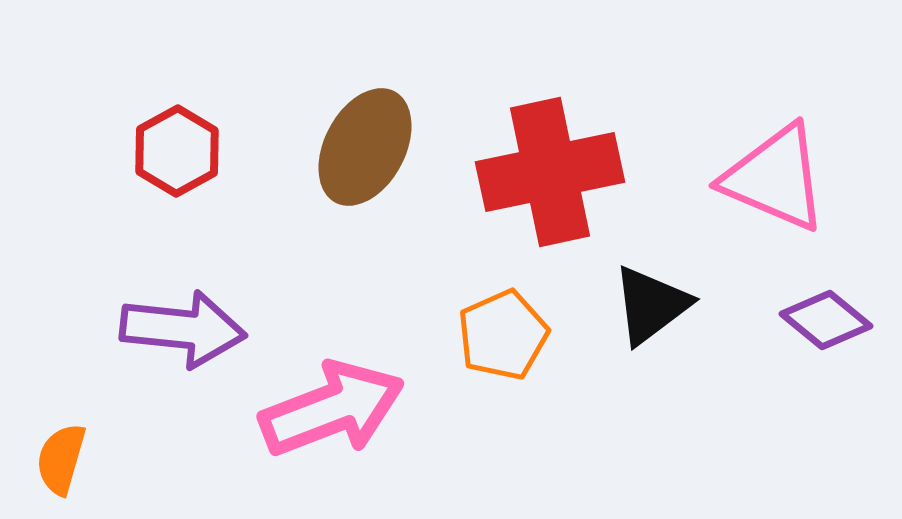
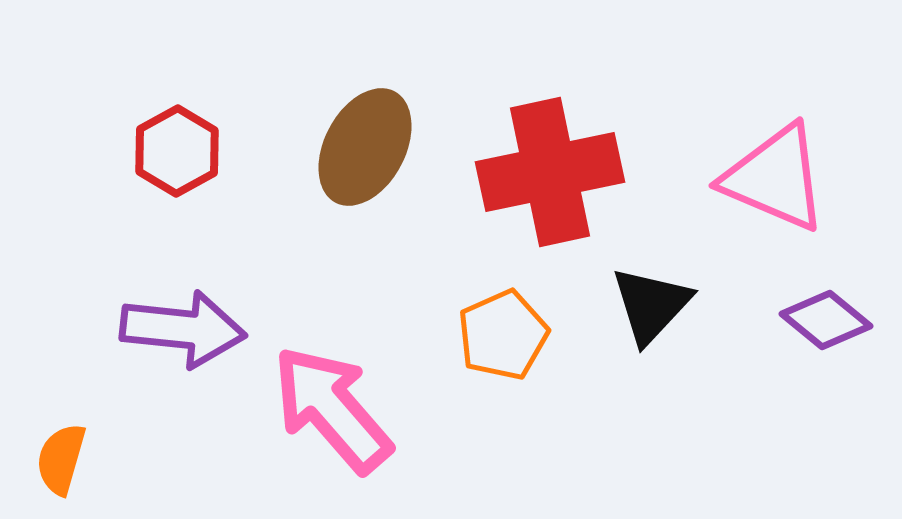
black triangle: rotated 10 degrees counterclockwise
pink arrow: rotated 110 degrees counterclockwise
